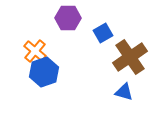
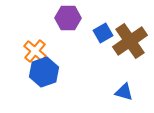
brown cross: moved 16 px up
